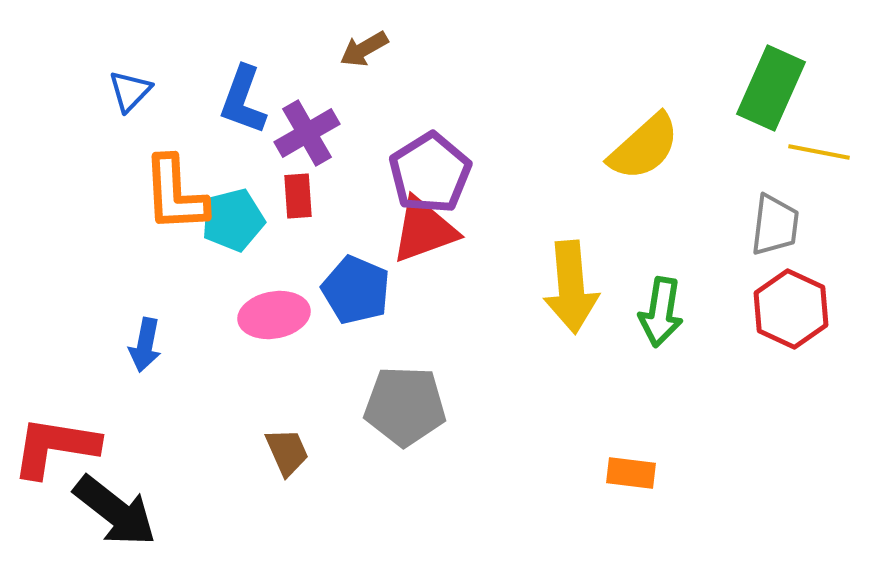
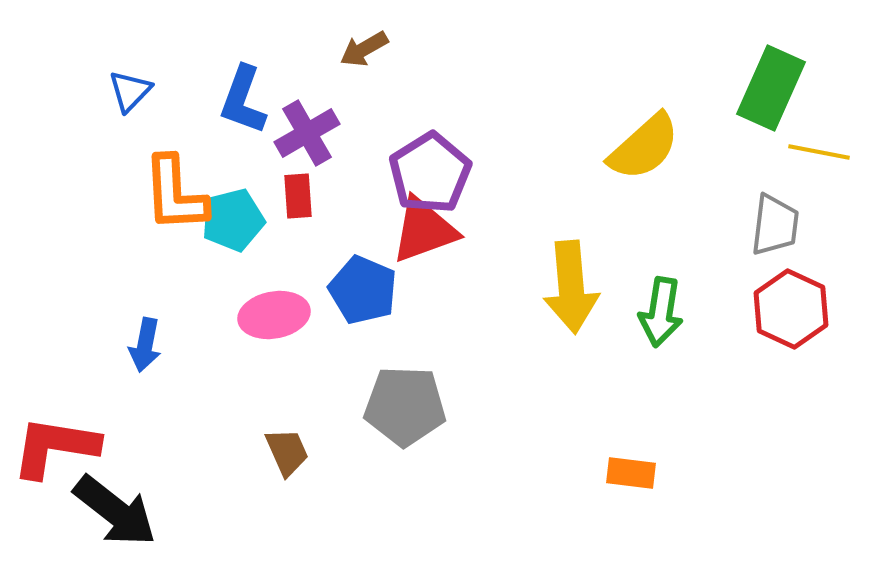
blue pentagon: moved 7 px right
